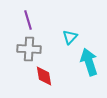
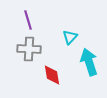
red diamond: moved 8 px right, 1 px up
